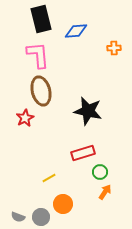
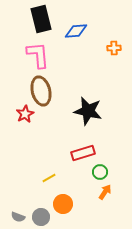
red star: moved 4 px up
